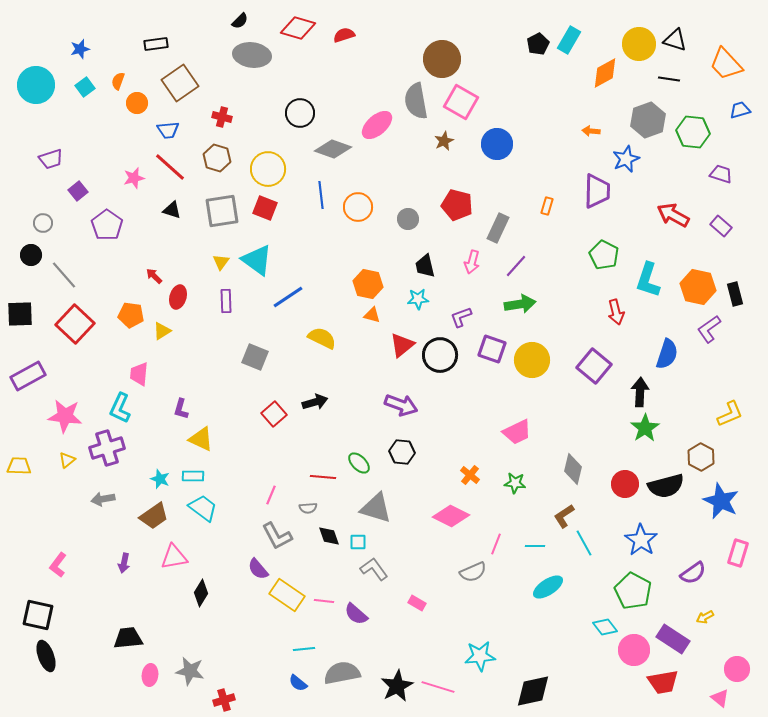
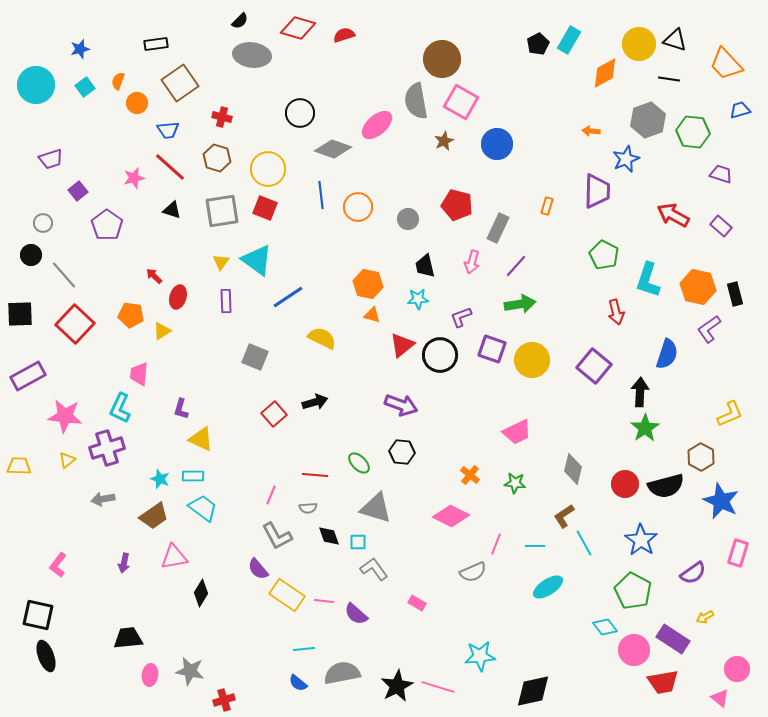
red line at (323, 477): moved 8 px left, 2 px up
